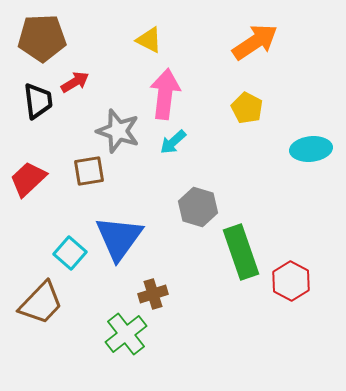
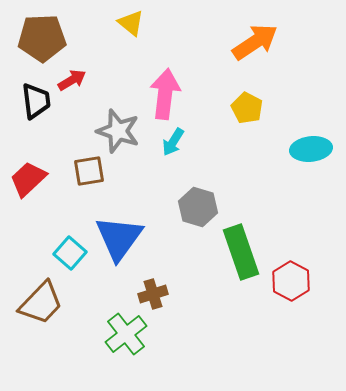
yellow triangle: moved 18 px left, 17 px up; rotated 12 degrees clockwise
red arrow: moved 3 px left, 2 px up
black trapezoid: moved 2 px left
cyan arrow: rotated 16 degrees counterclockwise
